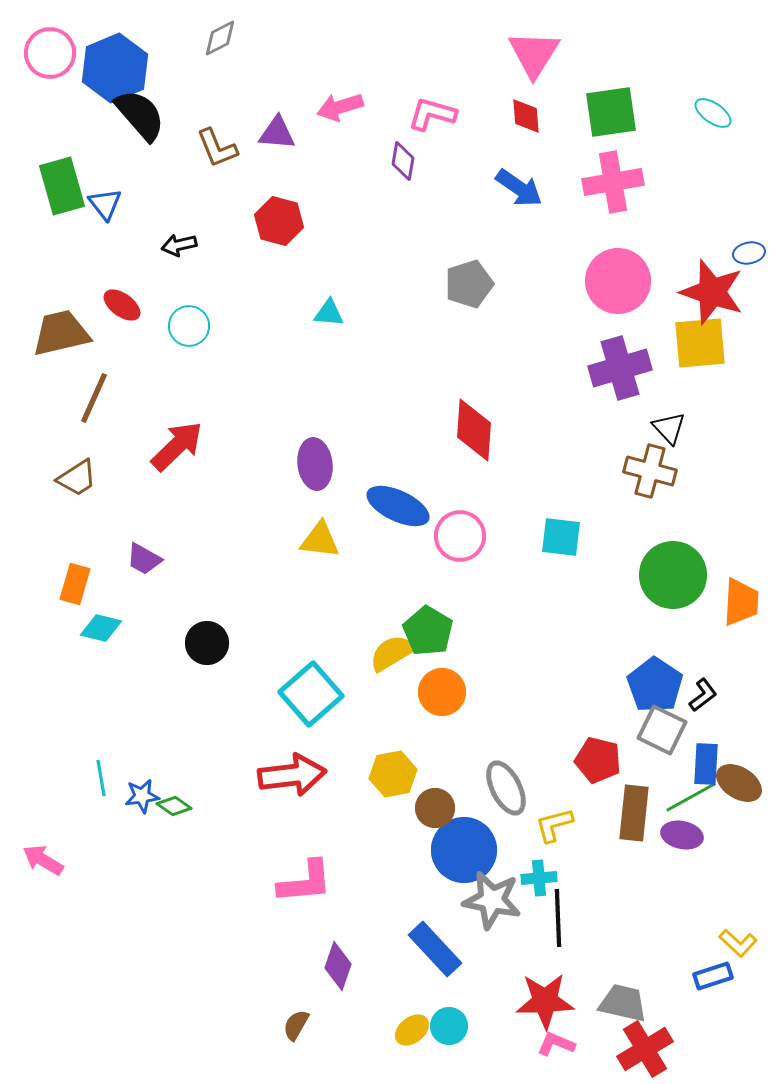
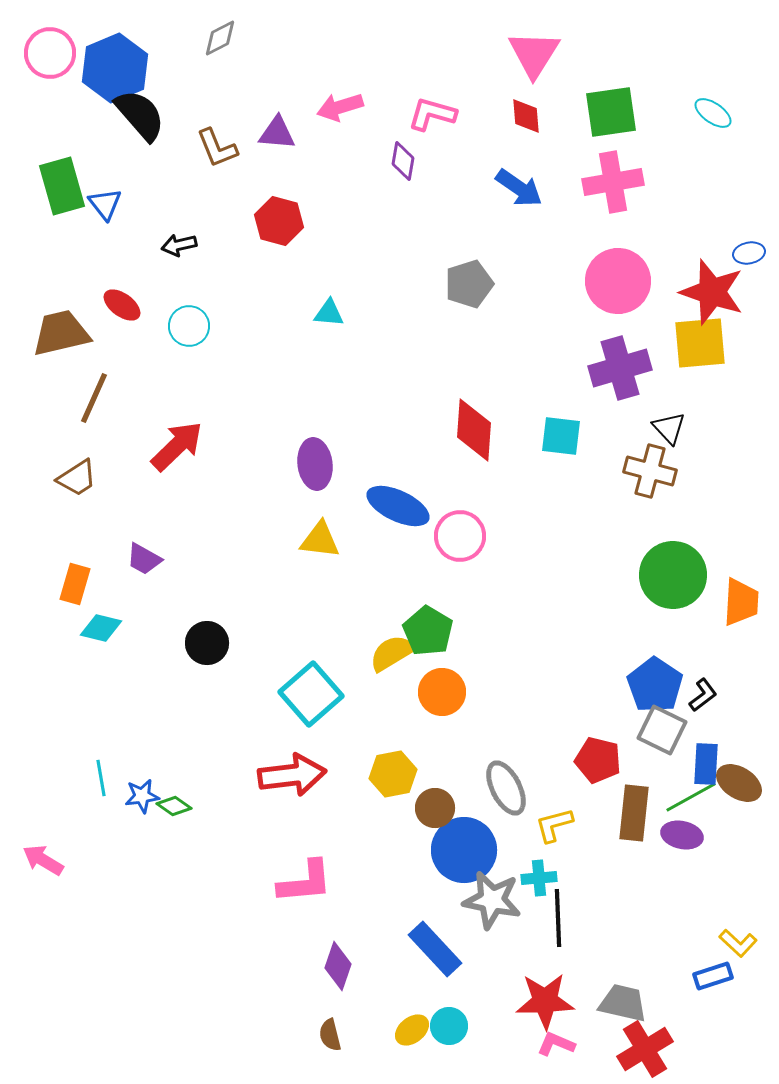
cyan square at (561, 537): moved 101 px up
brown semicircle at (296, 1025): moved 34 px right, 10 px down; rotated 44 degrees counterclockwise
